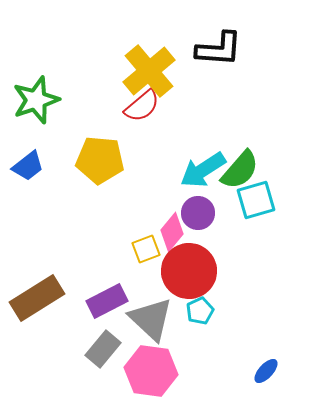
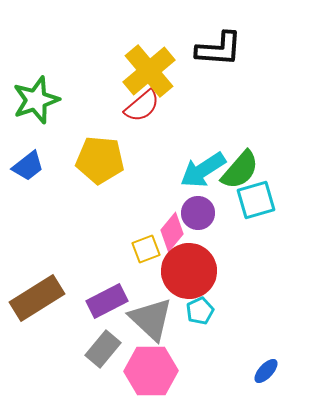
pink hexagon: rotated 9 degrees counterclockwise
